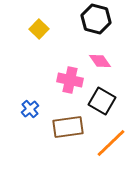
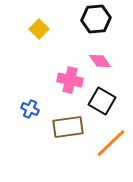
black hexagon: rotated 20 degrees counterclockwise
blue cross: rotated 24 degrees counterclockwise
